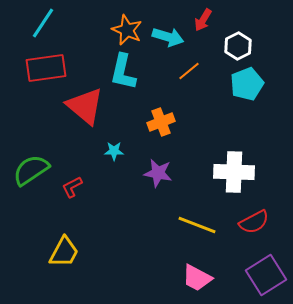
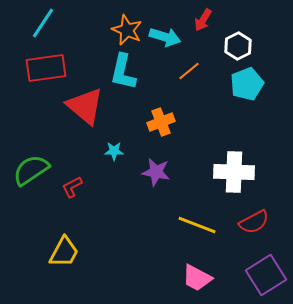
cyan arrow: moved 3 px left
purple star: moved 2 px left, 1 px up
